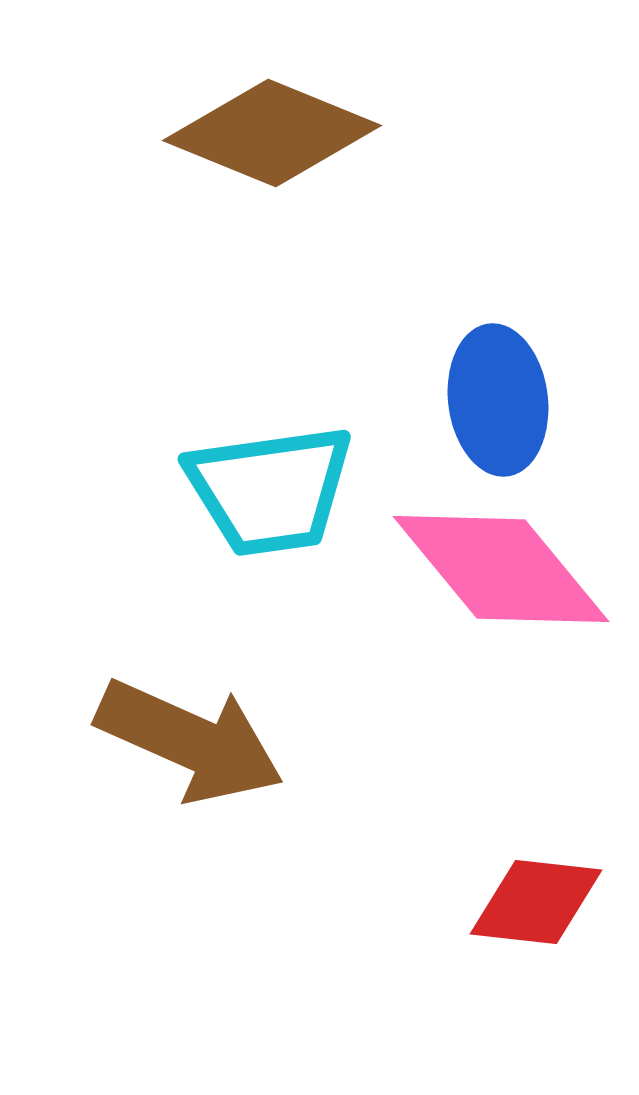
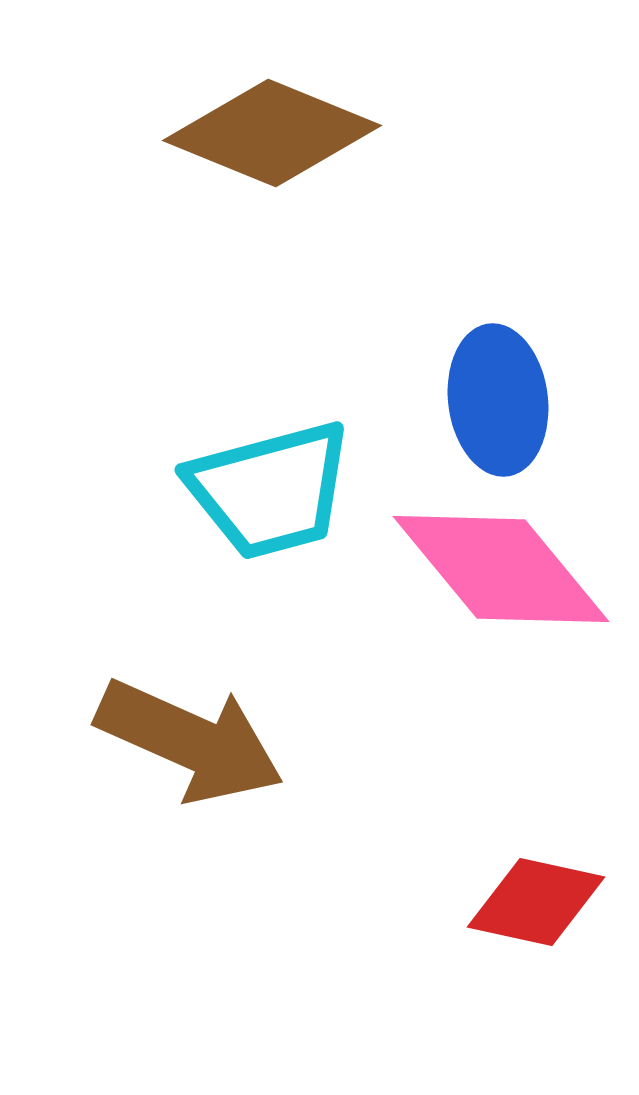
cyan trapezoid: rotated 7 degrees counterclockwise
red diamond: rotated 6 degrees clockwise
